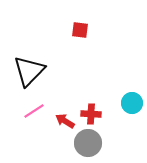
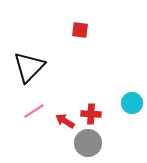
black triangle: moved 4 px up
